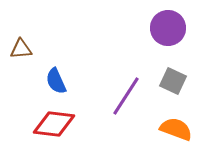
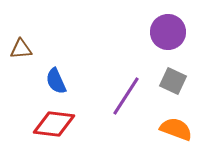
purple circle: moved 4 px down
